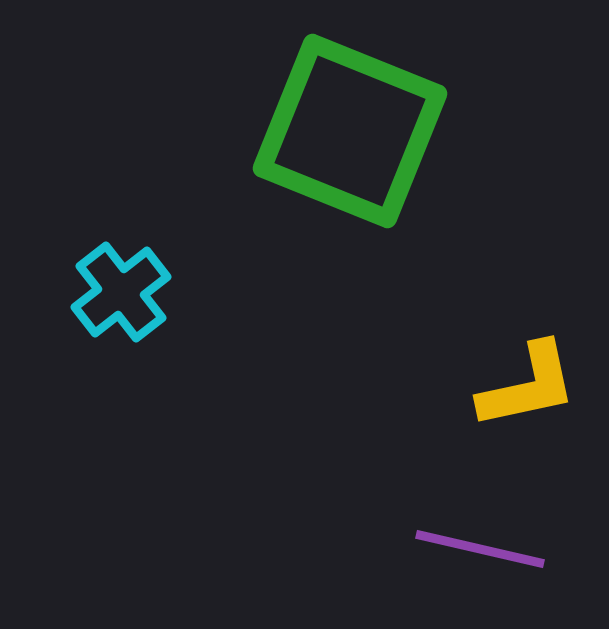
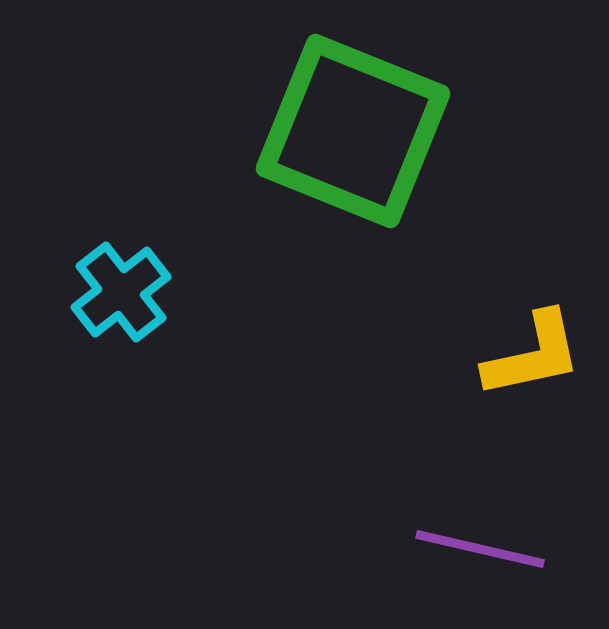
green square: moved 3 px right
yellow L-shape: moved 5 px right, 31 px up
